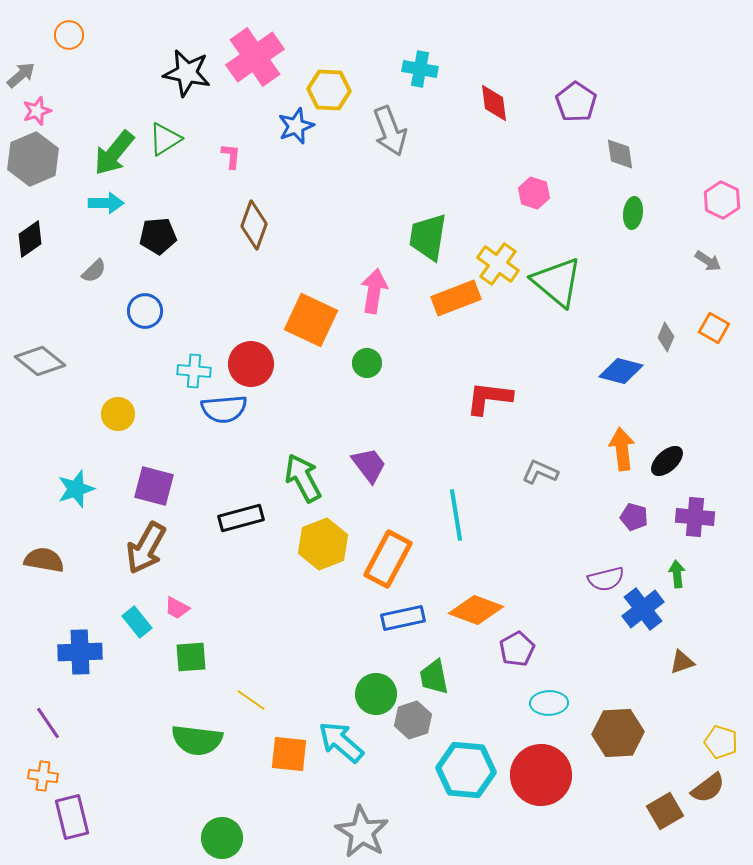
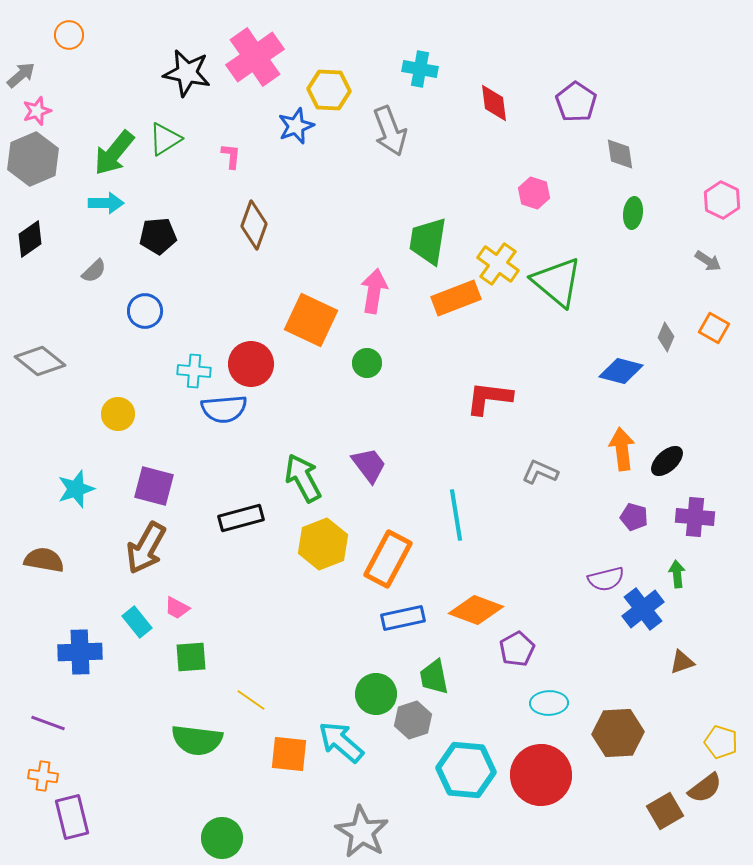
green trapezoid at (428, 237): moved 4 px down
purple line at (48, 723): rotated 36 degrees counterclockwise
brown semicircle at (708, 788): moved 3 px left
